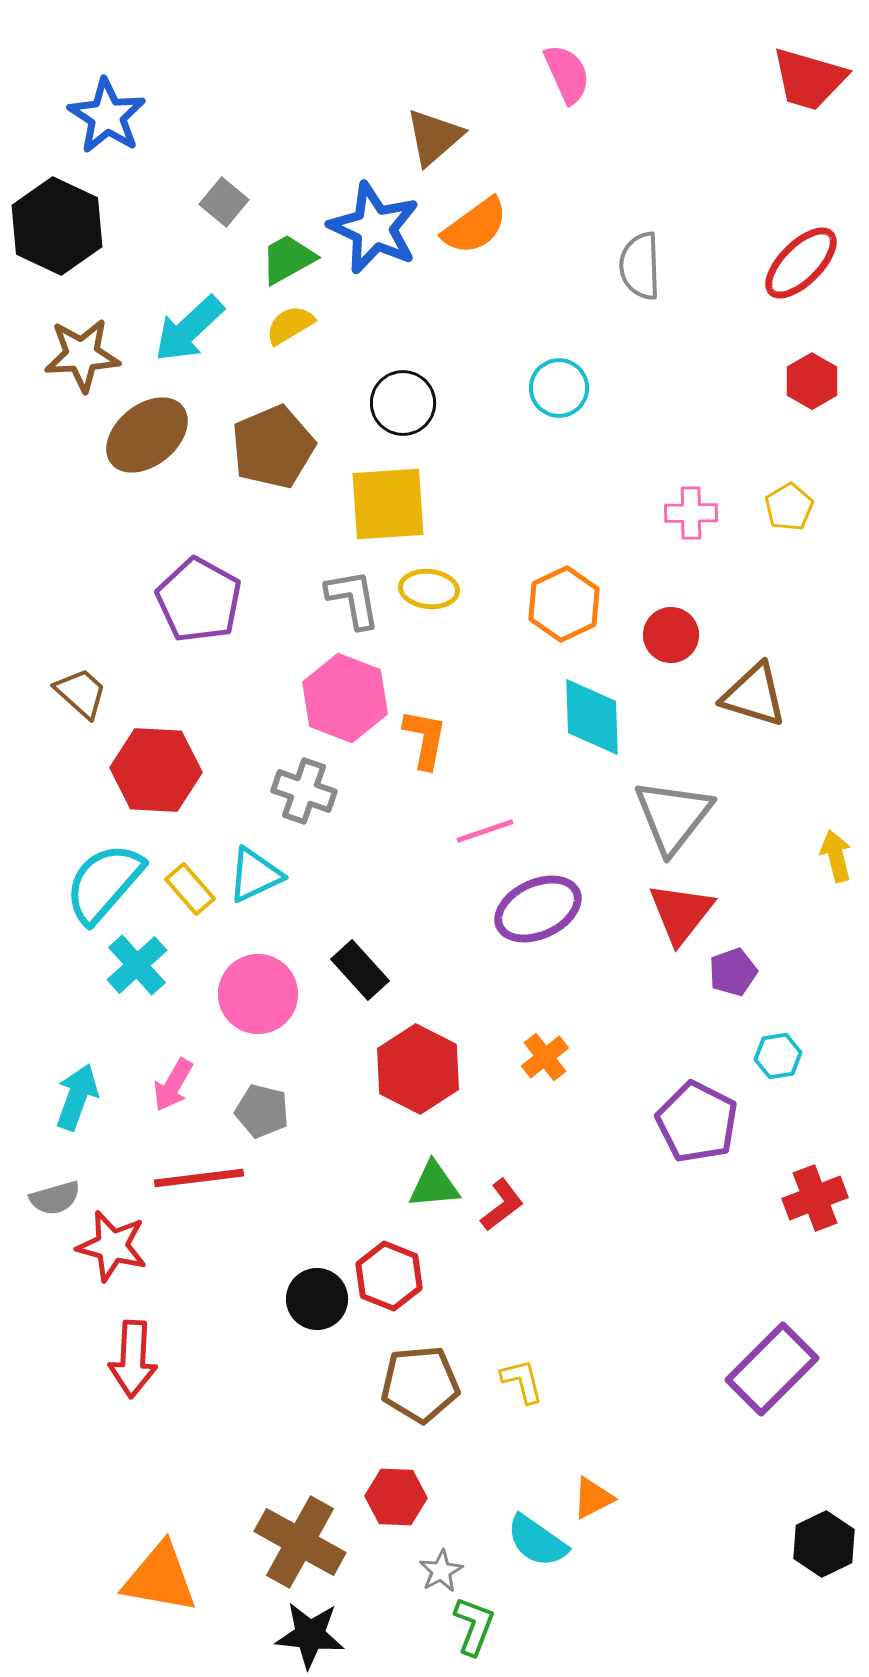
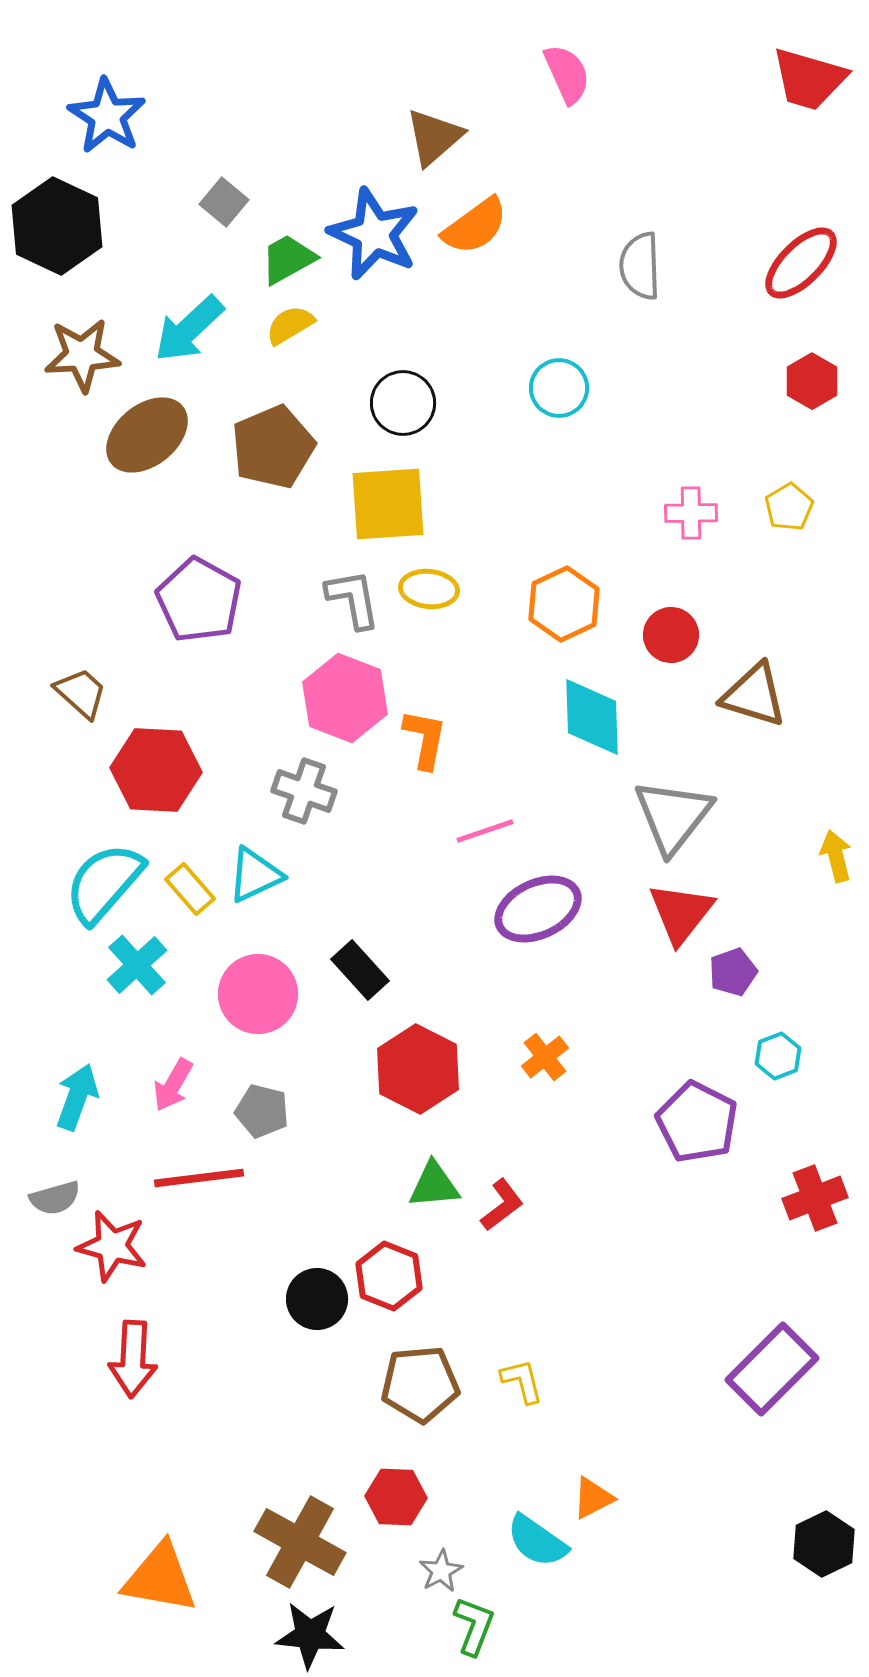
blue star at (374, 228): moved 6 px down
cyan hexagon at (778, 1056): rotated 12 degrees counterclockwise
